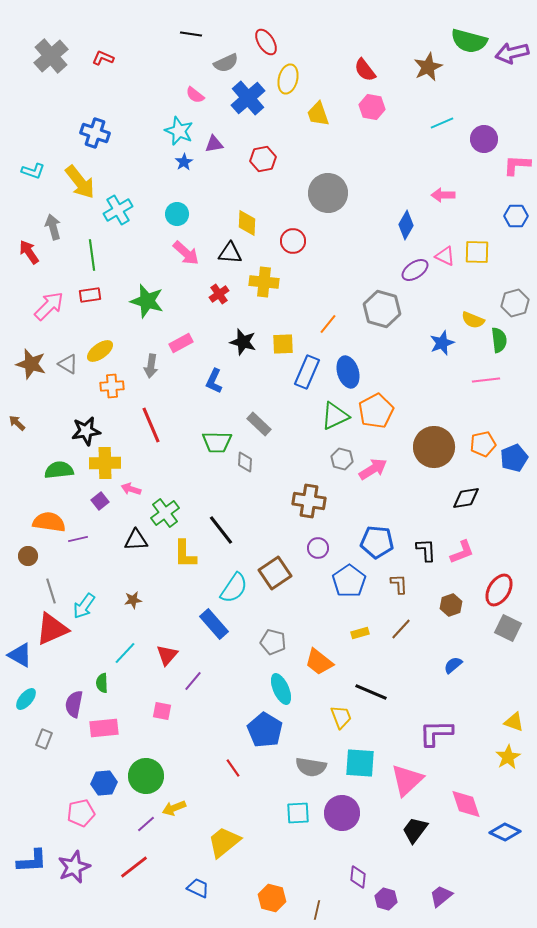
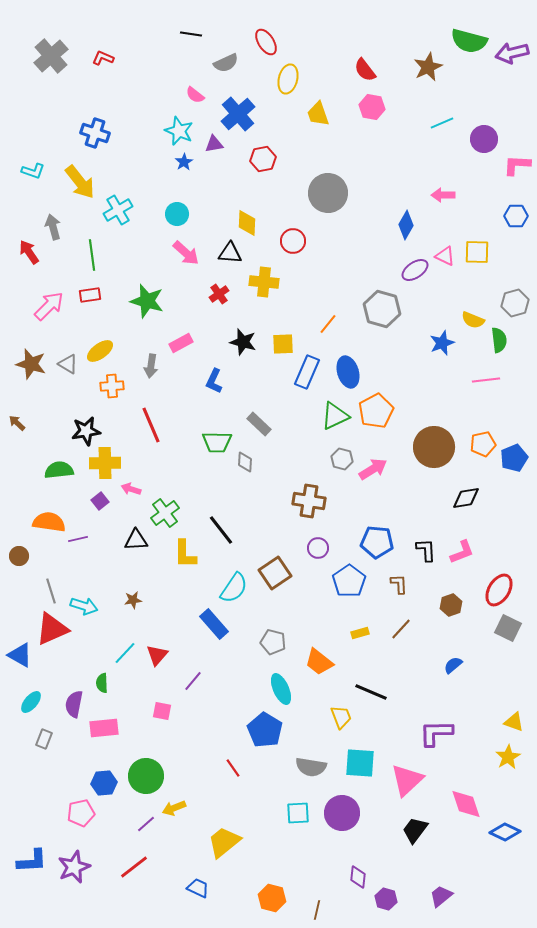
blue cross at (248, 98): moved 10 px left, 16 px down
brown circle at (28, 556): moved 9 px left
cyan arrow at (84, 606): rotated 108 degrees counterclockwise
red triangle at (167, 655): moved 10 px left
cyan ellipse at (26, 699): moved 5 px right, 3 px down
